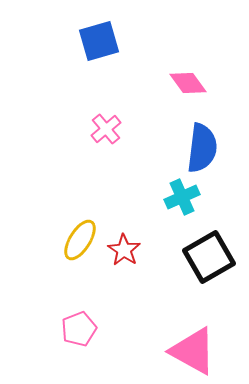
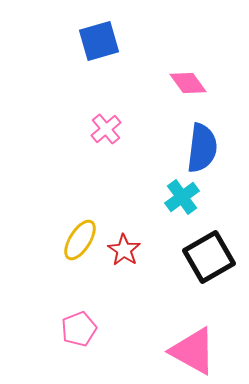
cyan cross: rotated 12 degrees counterclockwise
